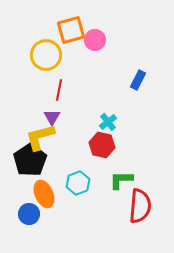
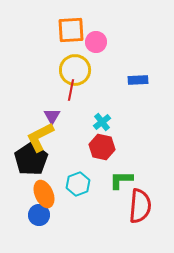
orange square: rotated 12 degrees clockwise
pink circle: moved 1 px right, 2 px down
yellow circle: moved 29 px right, 15 px down
blue rectangle: rotated 60 degrees clockwise
red line: moved 12 px right
purple triangle: moved 1 px up
cyan cross: moved 6 px left
yellow L-shape: rotated 12 degrees counterclockwise
red hexagon: moved 2 px down
black pentagon: moved 1 px right, 1 px up
cyan hexagon: moved 1 px down
blue circle: moved 10 px right, 1 px down
